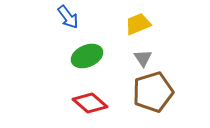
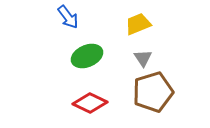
red diamond: rotated 16 degrees counterclockwise
